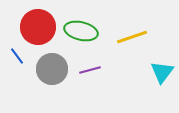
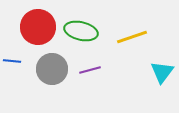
blue line: moved 5 px left, 5 px down; rotated 48 degrees counterclockwise
